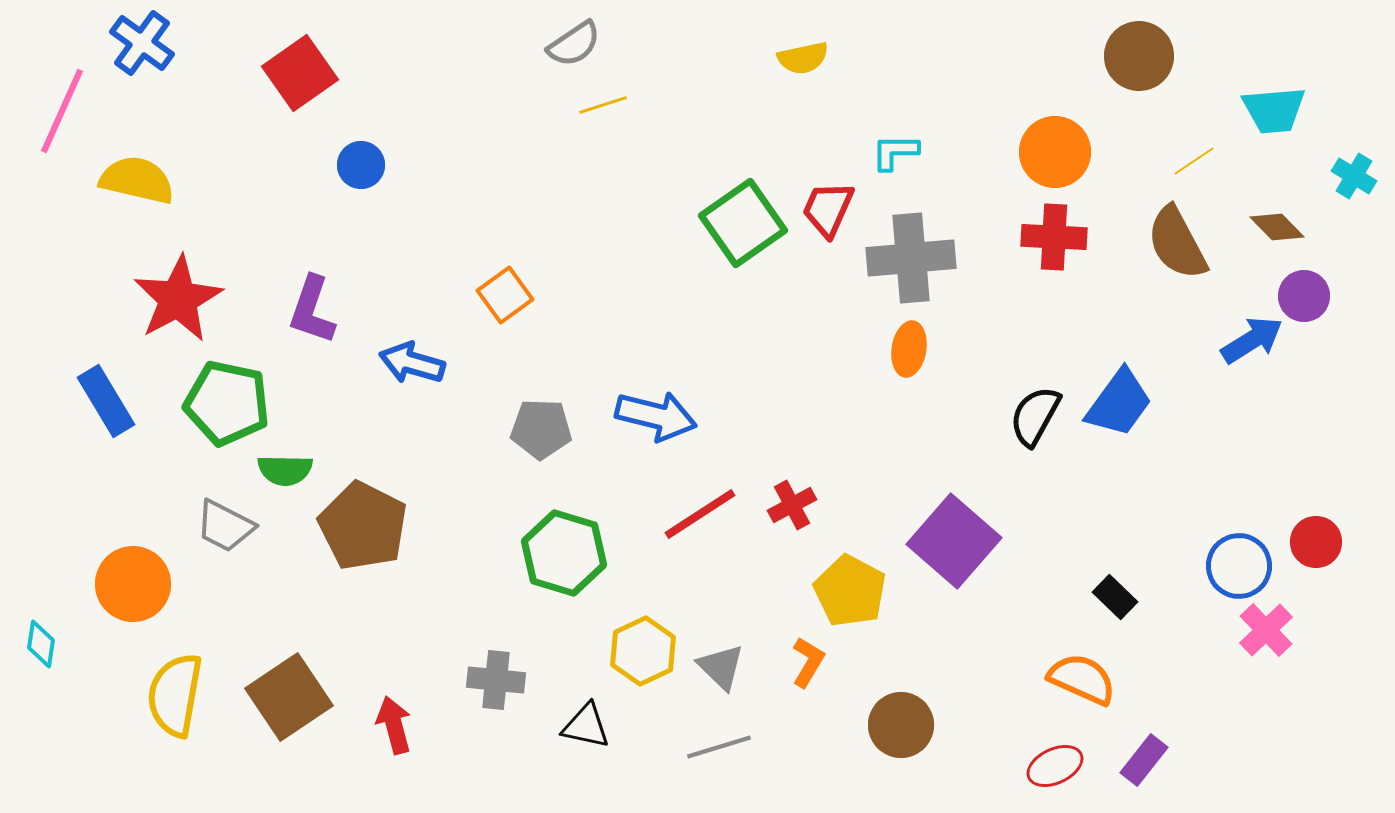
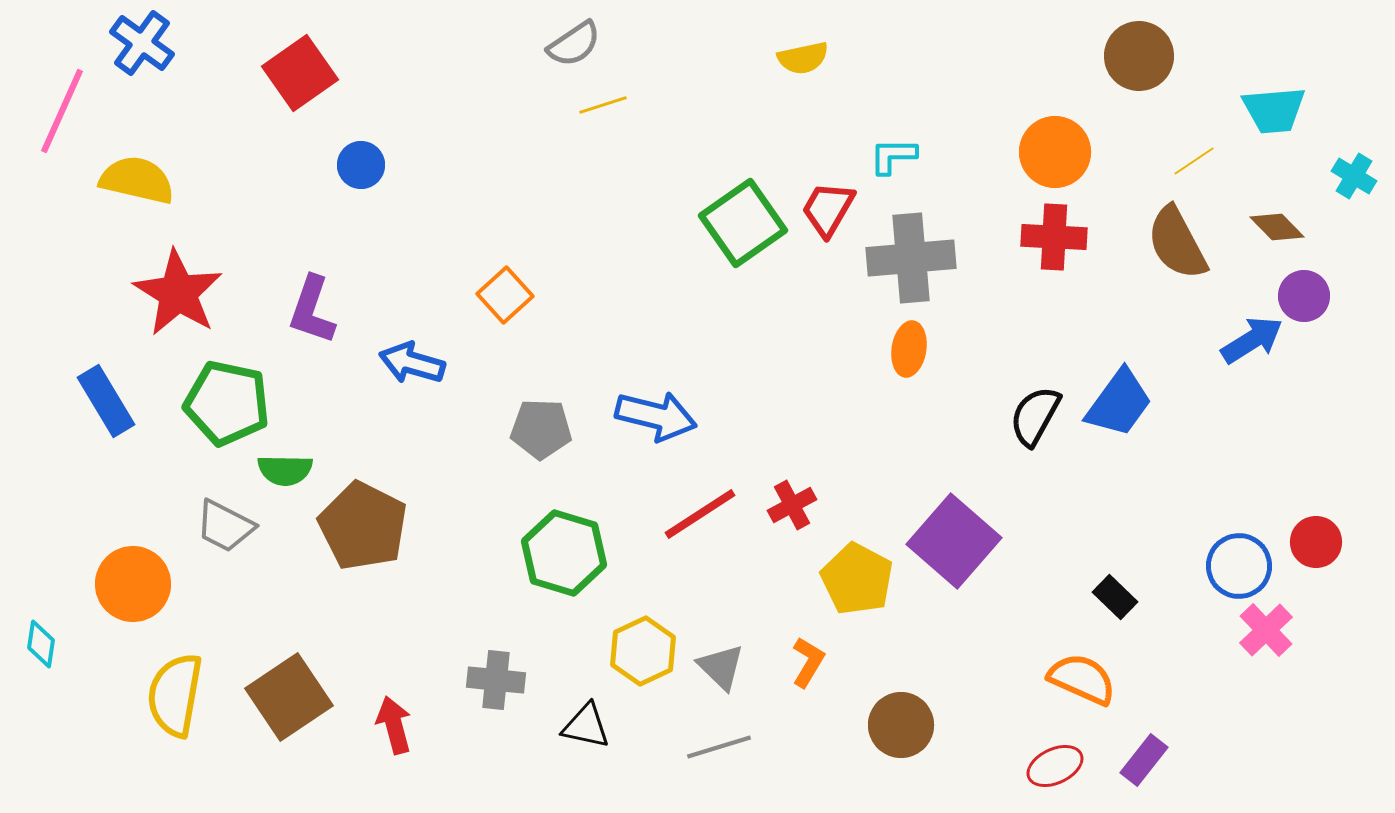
cyan L-shape at (895, 152): moved 2 px left, 4 px down
red trapezoid at (828, 209): rotated 6 degrees clockwise
orange square at (505, 295): rotated 6 degrees counterclockwise
red star at (178, 299): moved 6 px up; rotated 12 degrees counterclockwise
yellow pentagon at (850, 591): moved 7 px right, 12 px up
